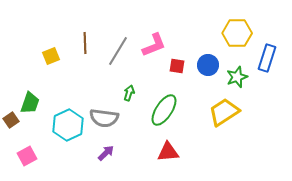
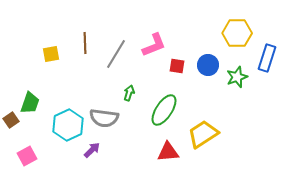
gray line: moved 2 px left, 3 px down
yellow square: moved 2 px up; rotated 12 degrees clockwise
yellow trapezoid: moved 21 px left, 22 px down
purple arrow: moved 14 px left, 3 px up
